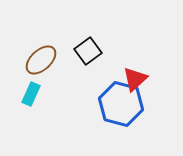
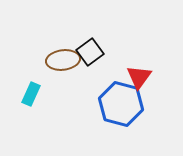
black square: moved 2 px right, 1 px down
brown ellipse: moved 22 px right; rotated 36 degrees clockwise
red triangle: moved 4 px right, 2 px up; rotated 12 degrees counterclockwise
